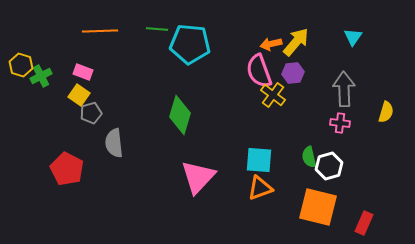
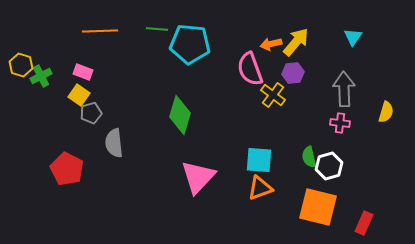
pink semicircle: moved 9 px left, 2 px up
